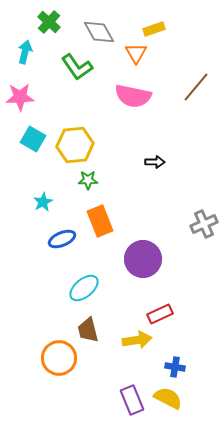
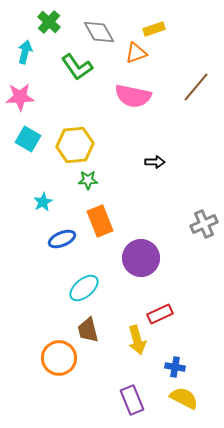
orange triangle: rotated 40 degrees clockwise
cyan square: moved 5 px left
purple circle: moved 2 px left, 1 px up
yellow arrow: rotated 84 degrees clockwise
yellow semicircle: moved 16 px right
